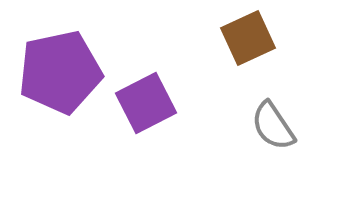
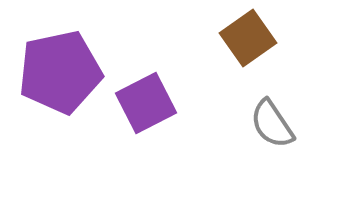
brown square: rotated 10 degrees counterclockwise
gray semicircle: moved 1 px left, 2 px up
